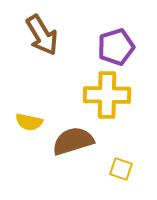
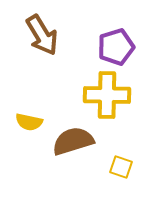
yellow square: moved 2 px up
